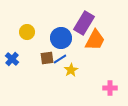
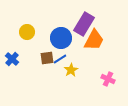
purple rectangle: moved 1 px down
orange trapezoid: moved 1 px left
pink cross: moved 2 px left, 9 px up; rotated 24 degrees clockwise
